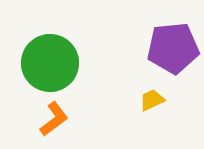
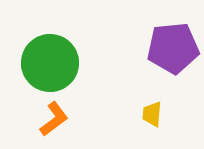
yellow trapezoid: moved 14 px down; rotated 60 degrees counterclockwise
